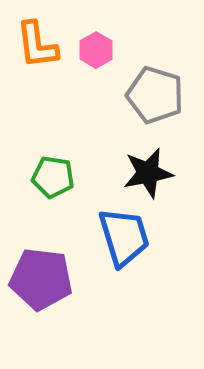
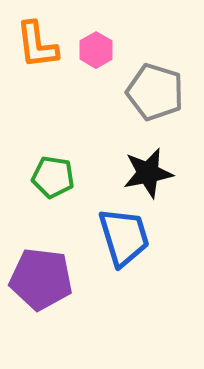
gray pentagon: moved 3 px up
